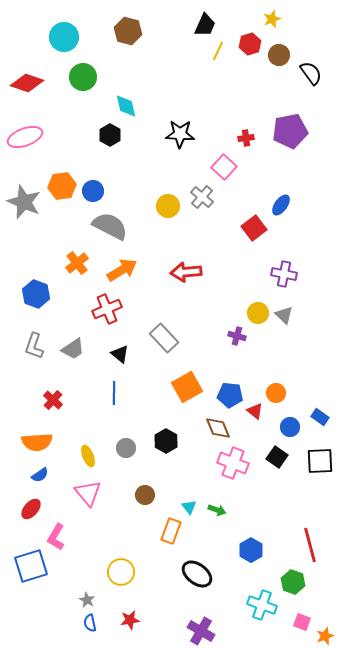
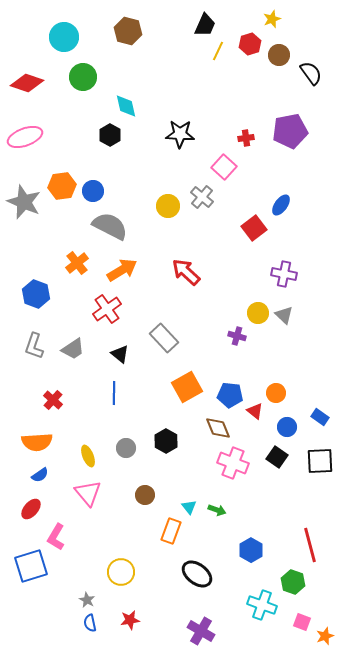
red arrow at (186, 272): rotated 48 degrees clockwise
red cross at (107, 309): rotated 12 degrees counterclockwise
blue circle at (290, 427): moved 3 px left
